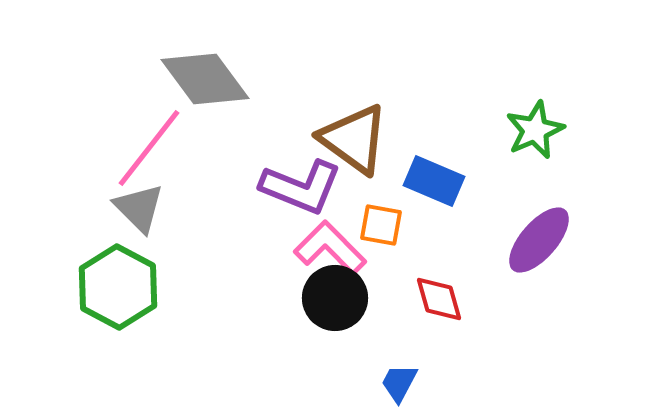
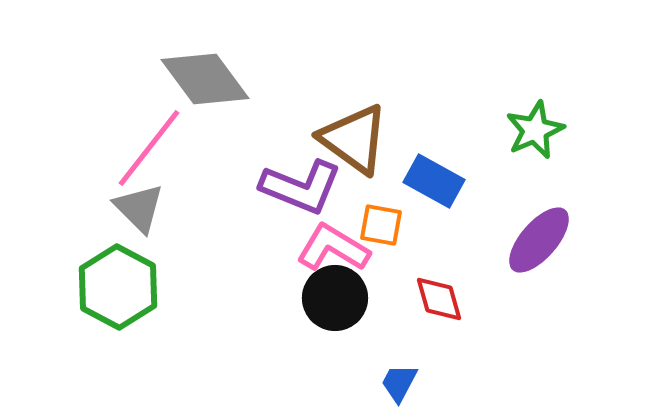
blue rectangle: rotated 6 degrees clockwise
pink L-shape: moved 3 px right; rotated 14 degrees counterclockwise
